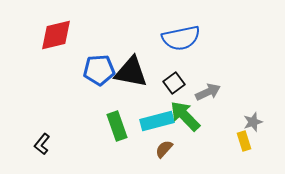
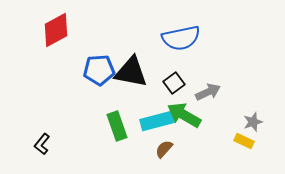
red diamond: moved 5 px up; rotated 15 degrees counterclockwise
green arrow: moved 1 px left, 1 px up; rotated 16 degrees counterclockwise
yellow rectangle: rotated 48 degrees counterclockwise
